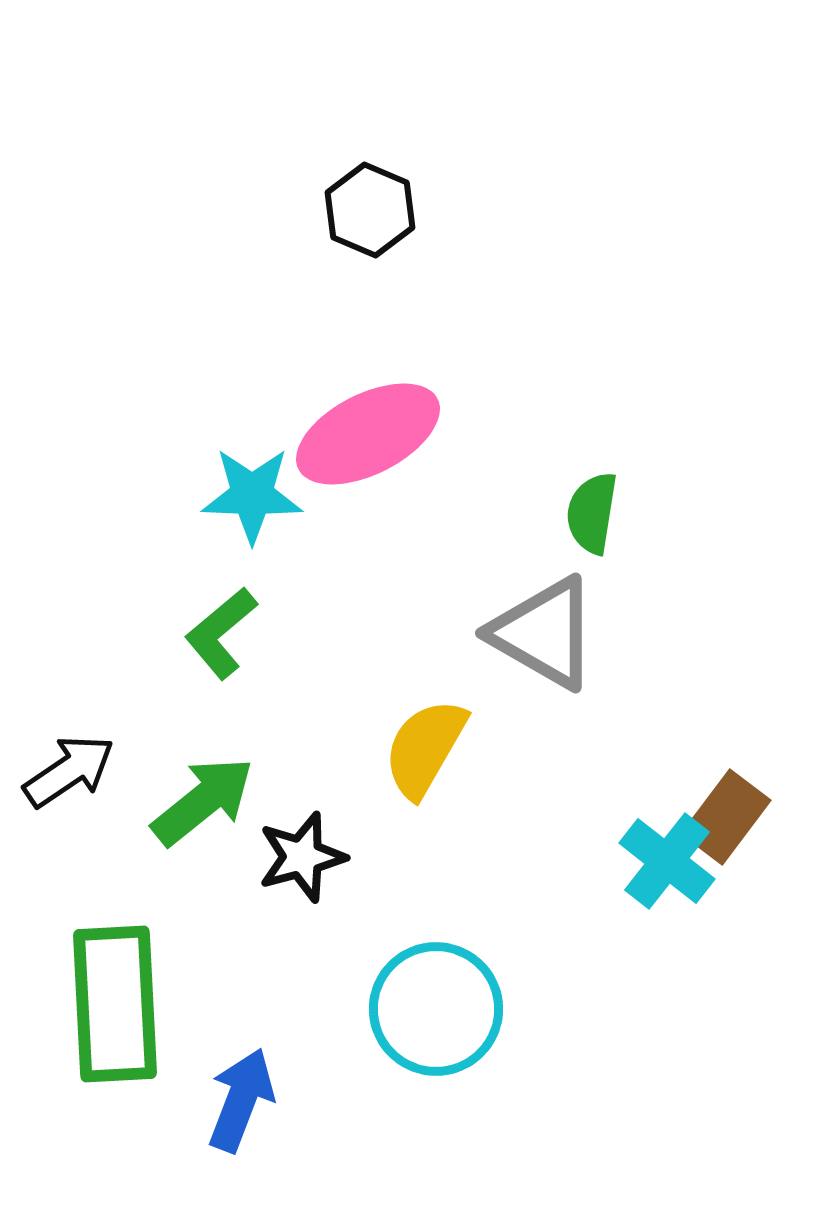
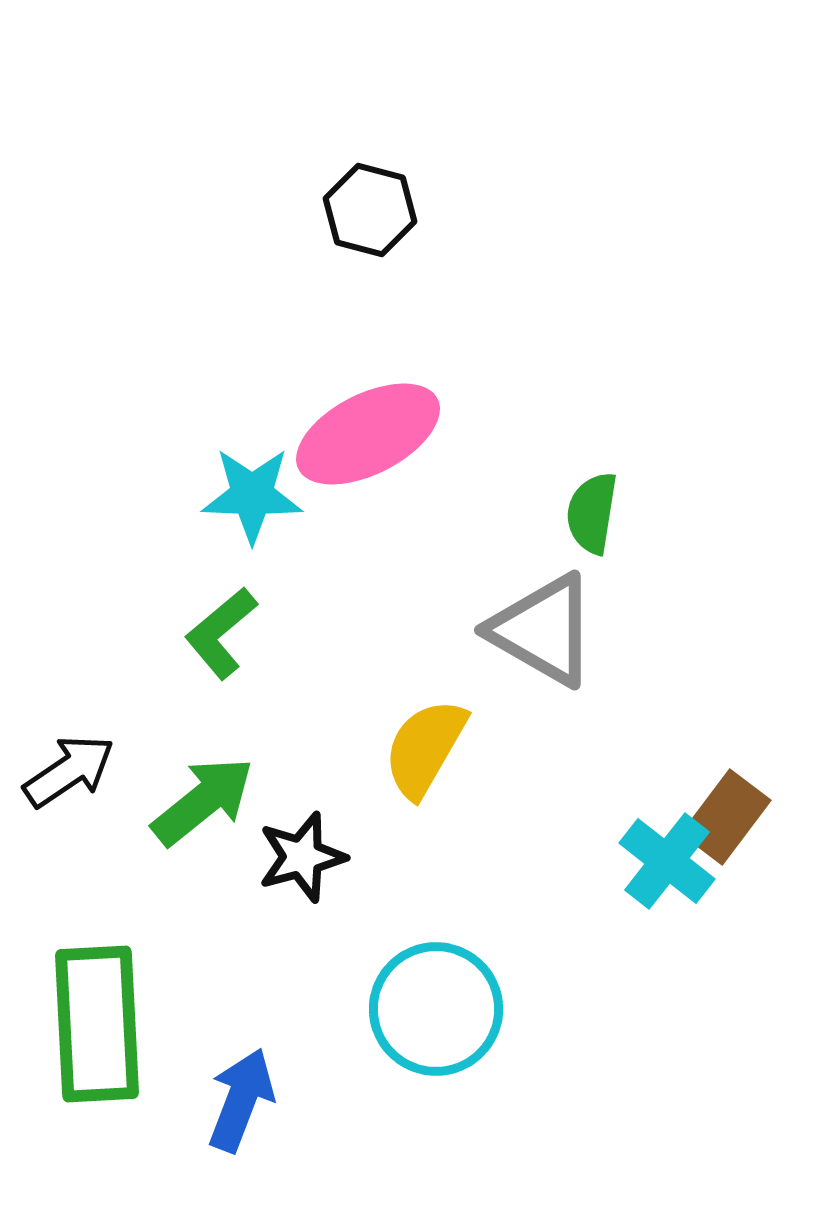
black hexagon: rotated 8 degrees counterclockwise
gray triangle: moved 1 px left, 3 px up
green rectangle: moved 18 px left, 20 px down
